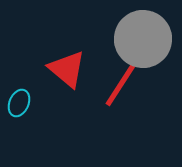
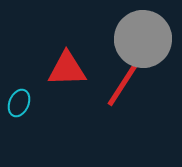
red triangle: rotated 42 degrees counterclockwise
red line: moved 2 px right
